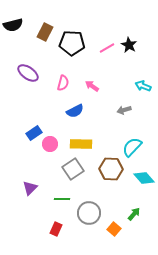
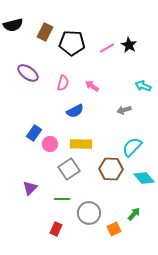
blue rectangle: rotated 21 degrees counterclockwise
gray square: moved 4 px left
orange square: rotated 24 degrees clockwise
